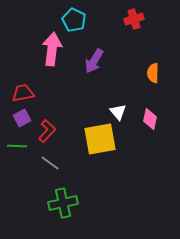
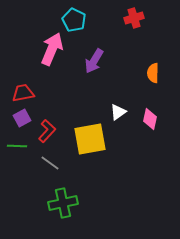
red cross: moved 1 px up
pink arrow: rotated 16 degrees clockwise
white triangle: rotated 36 degrees clockwise
yellow square: moved 10 px left
